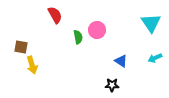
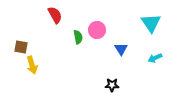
blue triangle: moved 12 px up; rotated 24 degrees clockwise
